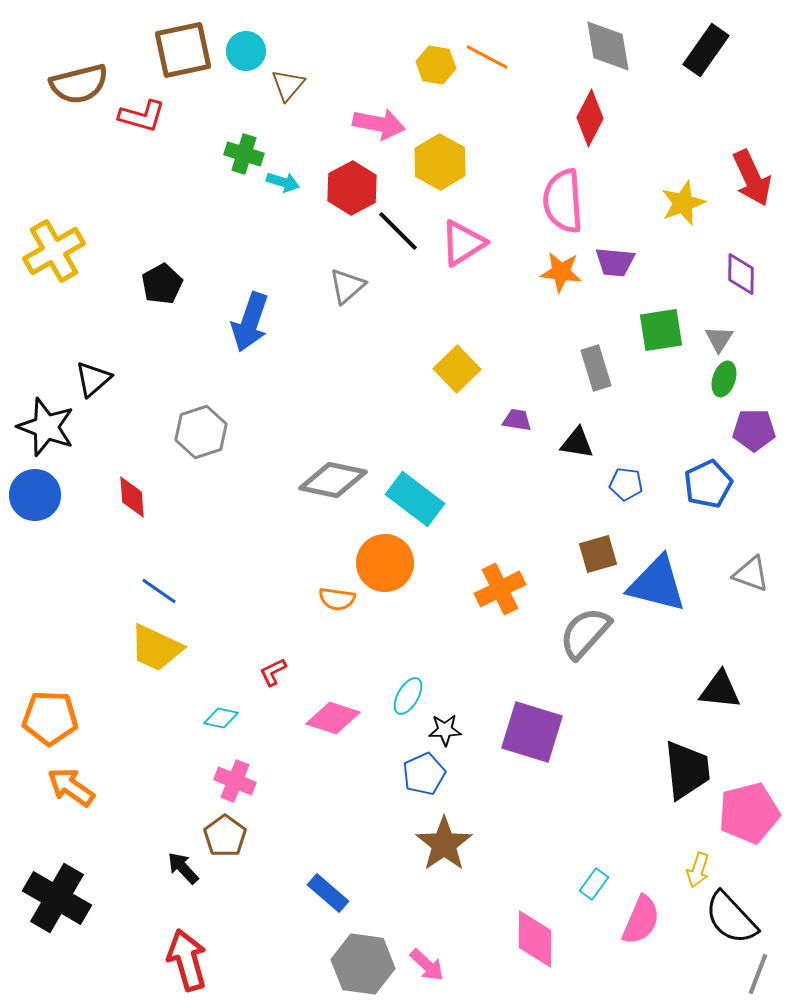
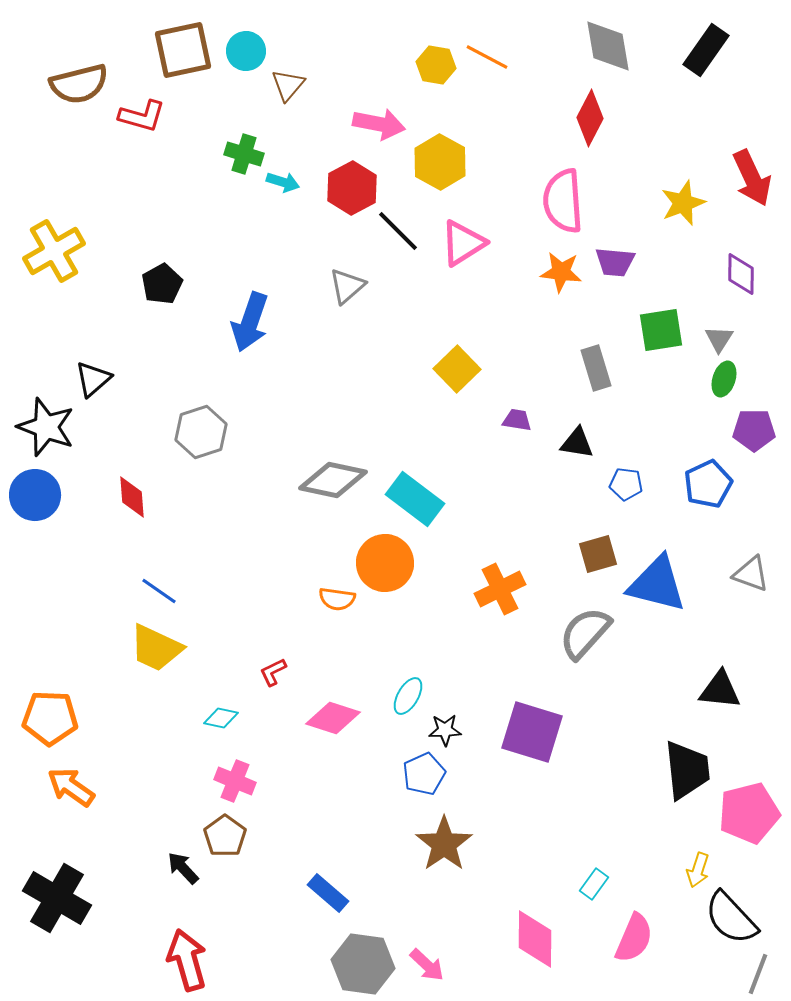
pink semicircle at (641, 920): moved 7 px left, 18 px down
